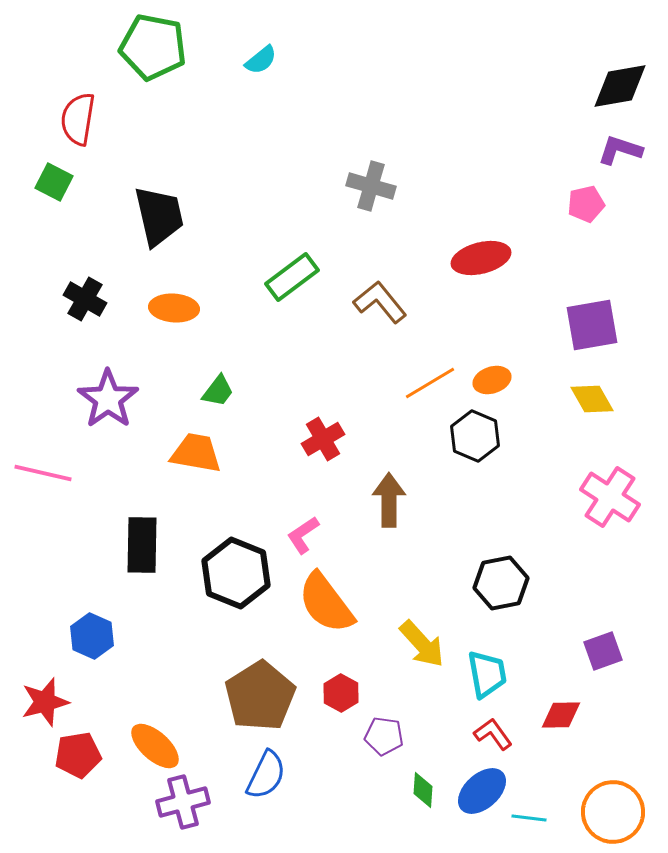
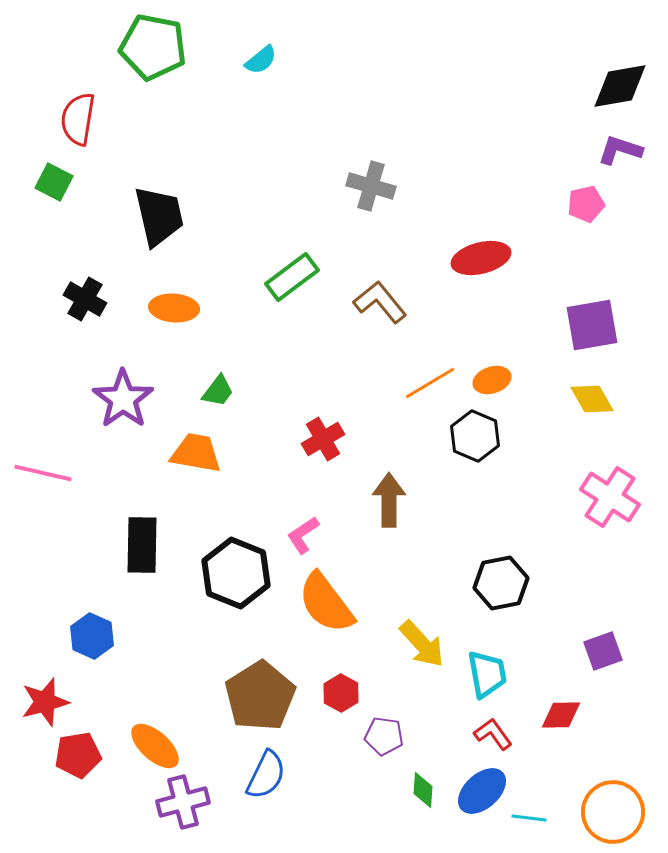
purple star at (108, 399): moved 15 px right
